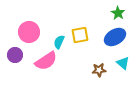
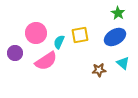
pink circle: moved 7 px right, 1 px down
purple circle: moved 2 px up
